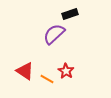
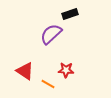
purple semicircle: moved 3 px left
red star: moved 1 px up; rotated 28 degrees counterclockwise
orange line: moved 1 px right, 5 px down
